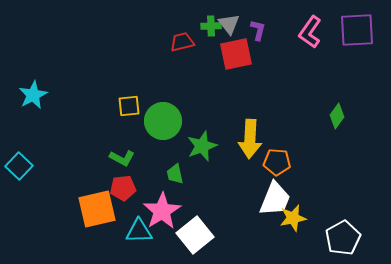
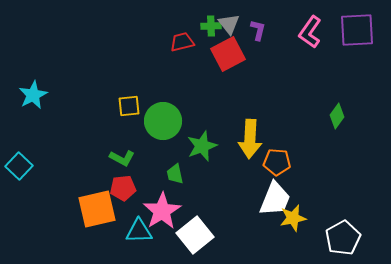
red square: moved 8 px left; rotated 16 degrees counterclockwise
